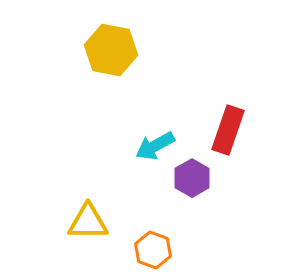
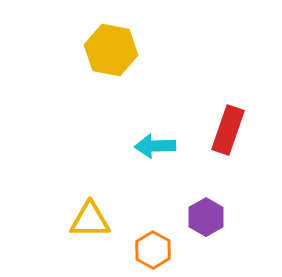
cyan arrow: rotated 27 degrees clockwise
purple hexagon: moved 14 px right, 39 px down
yellow triangle: moved 2 px right, 2 px up
orange hexagon: rotated 9 degrees clockwise
